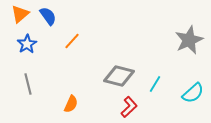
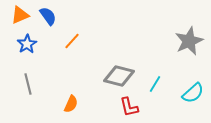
orange triangle: moved 1 px down; rotated 18 degrees clockwise
gray star: moved 1 px down
red L-shape: rotated 120 degrees clockwise
